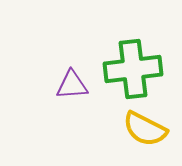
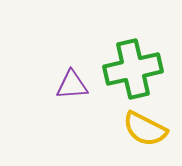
green cross: rotated 6 degrees counterclockwise
